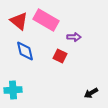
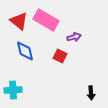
purple arrow: rotated 16 degrees counterclockwise
black arrow: rotated 64 degrees counterclockwise
